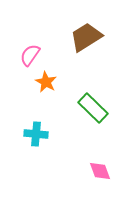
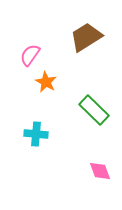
green rectangle: moved 1 px right, 2 px down
